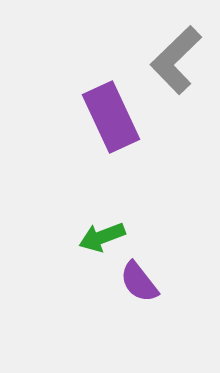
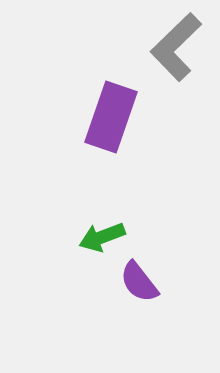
gray L-shape: moved 13 px up
purple rectangle: rotated 44 degrees clockwise
